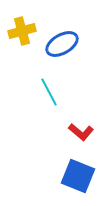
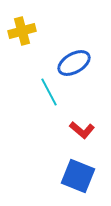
blue ellipse: moved 12 px right, 19 px down
red L-shape: moved 1 px right, 2 px up
